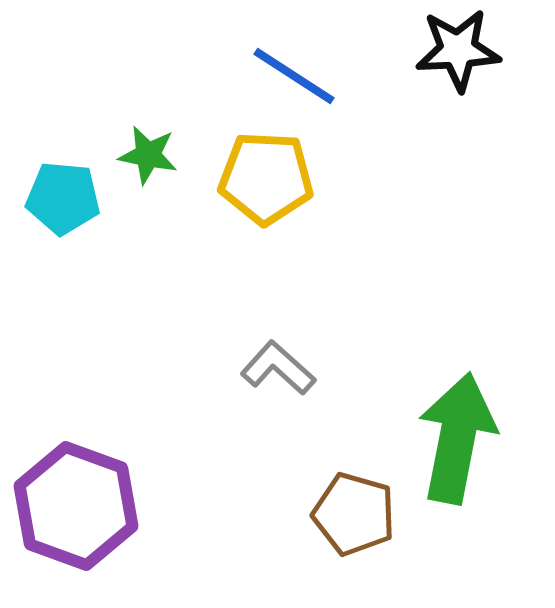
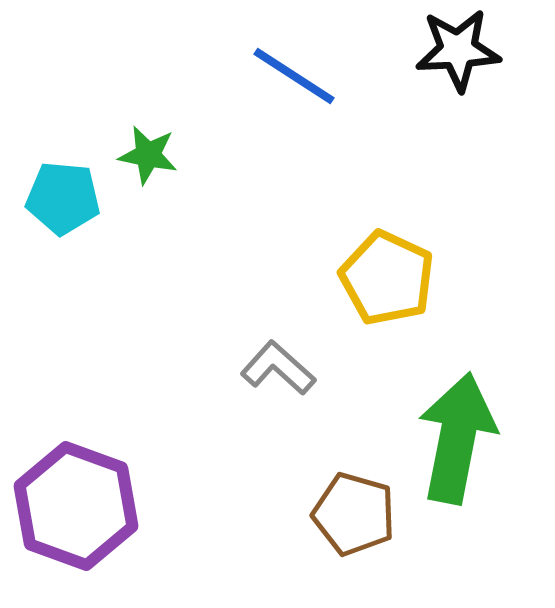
yellow pentagon: moved 121 px right, 100 px down; rotated 22 degrees clockwise
